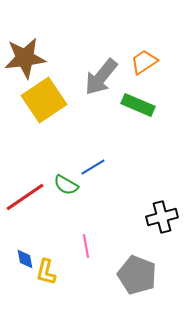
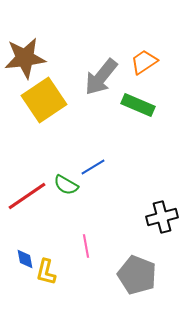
red line: moved 2 px right, 1 px up
